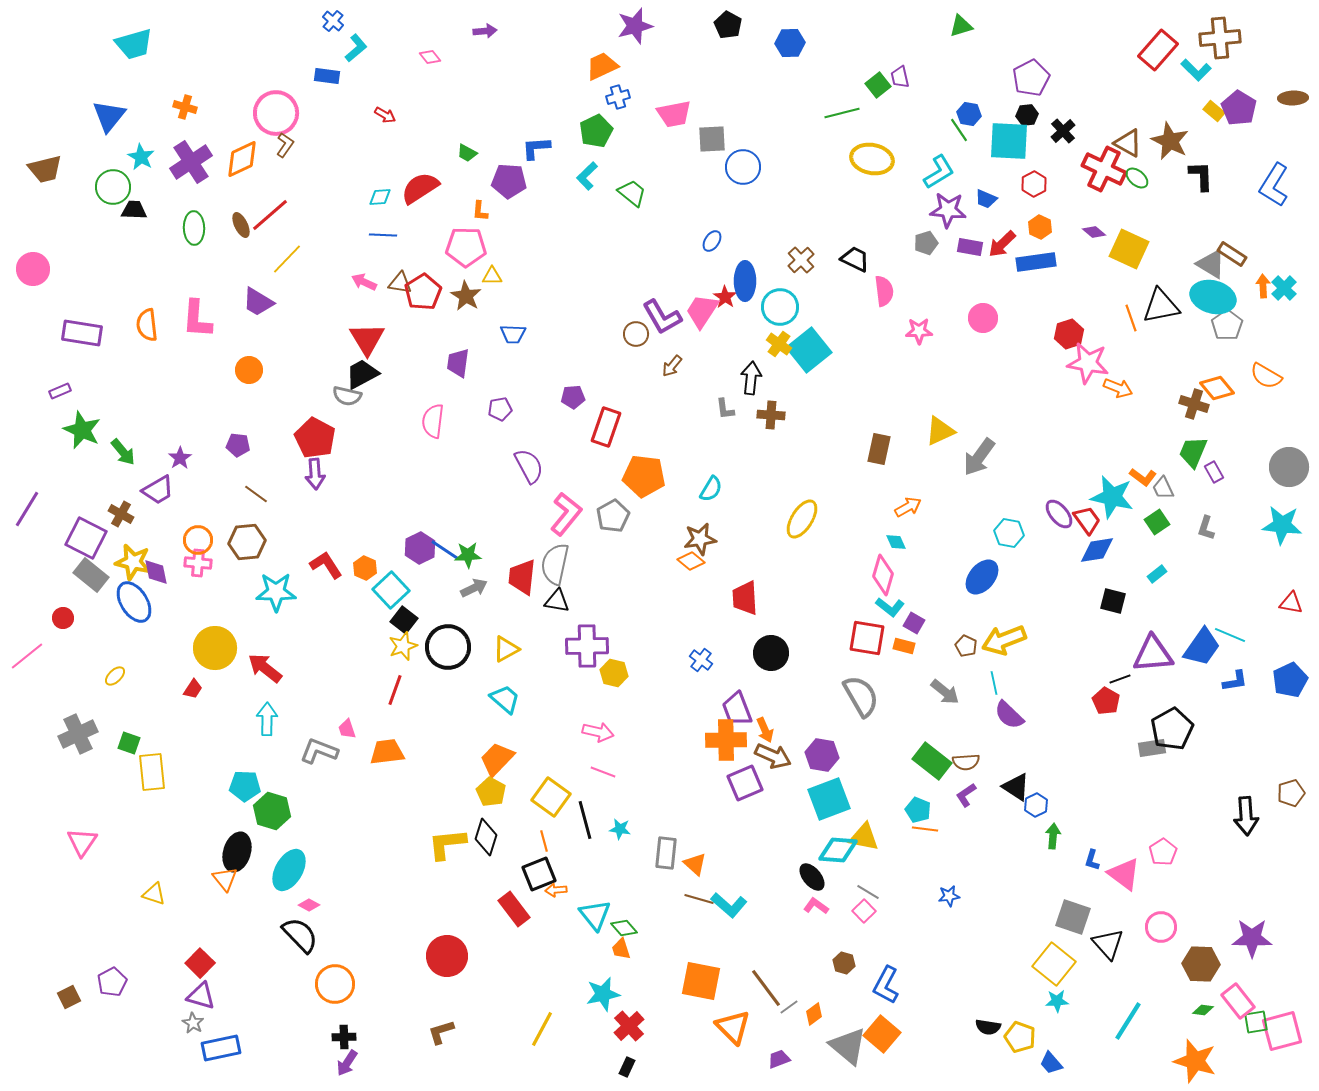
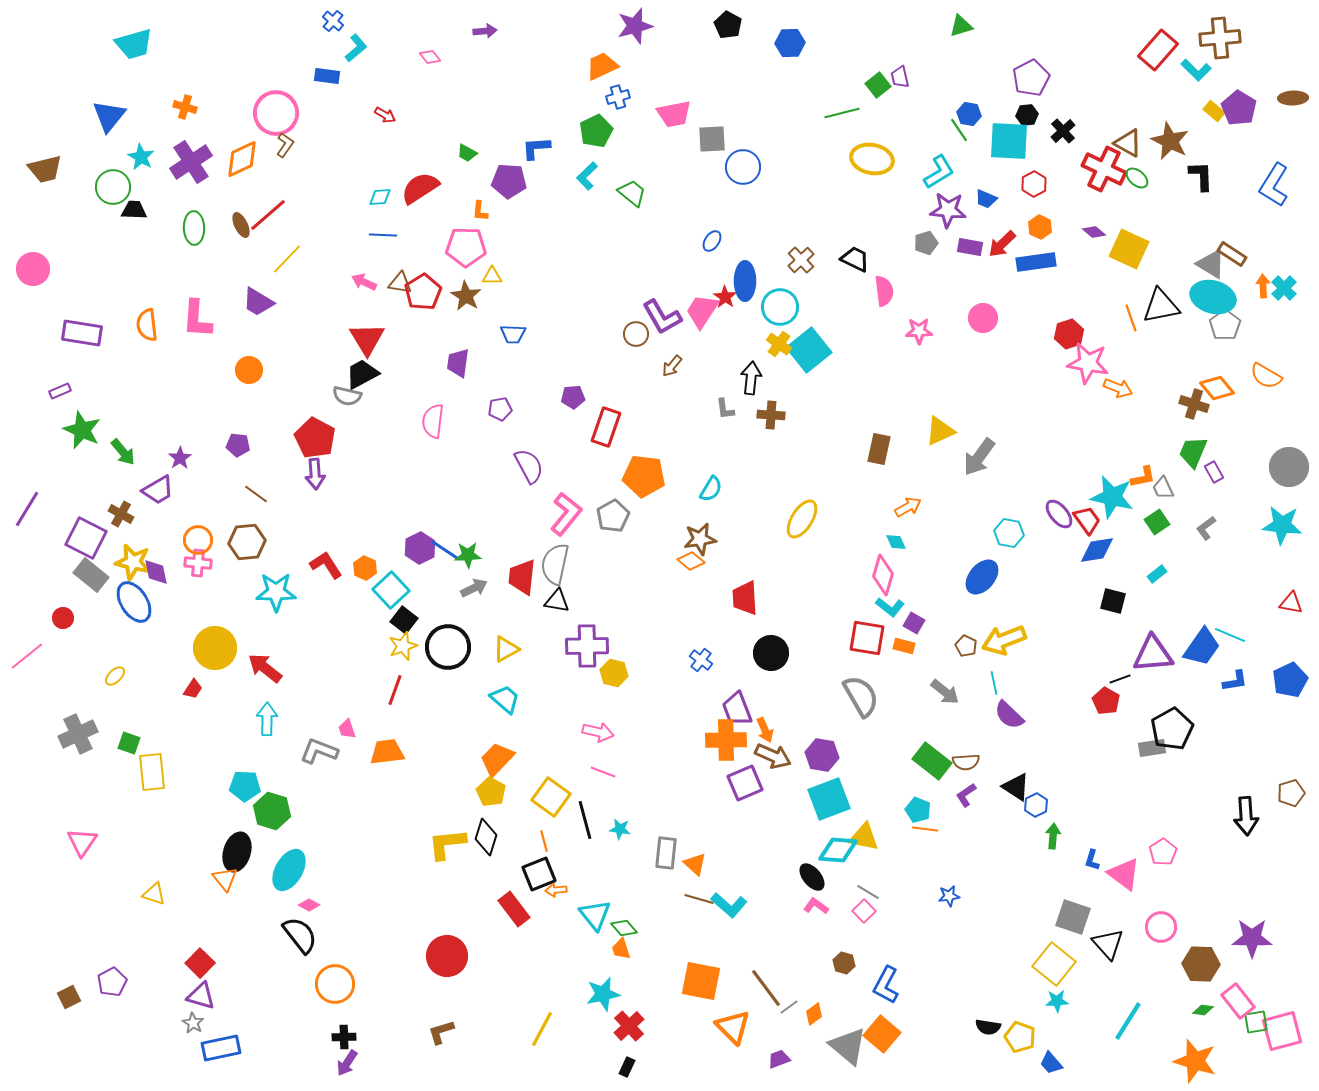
red line at (270, 215): moved 2 px left
gray pentagon at (1227, 325): moved 2 px left
orange L-shape at (1143, 477): rotated 48 degrees counterclockwise
gray L-shape at (1206, 528): rotated 35 degrees clockwise
black semicircle at (300, 935): rotated 6 degrees clockwise
